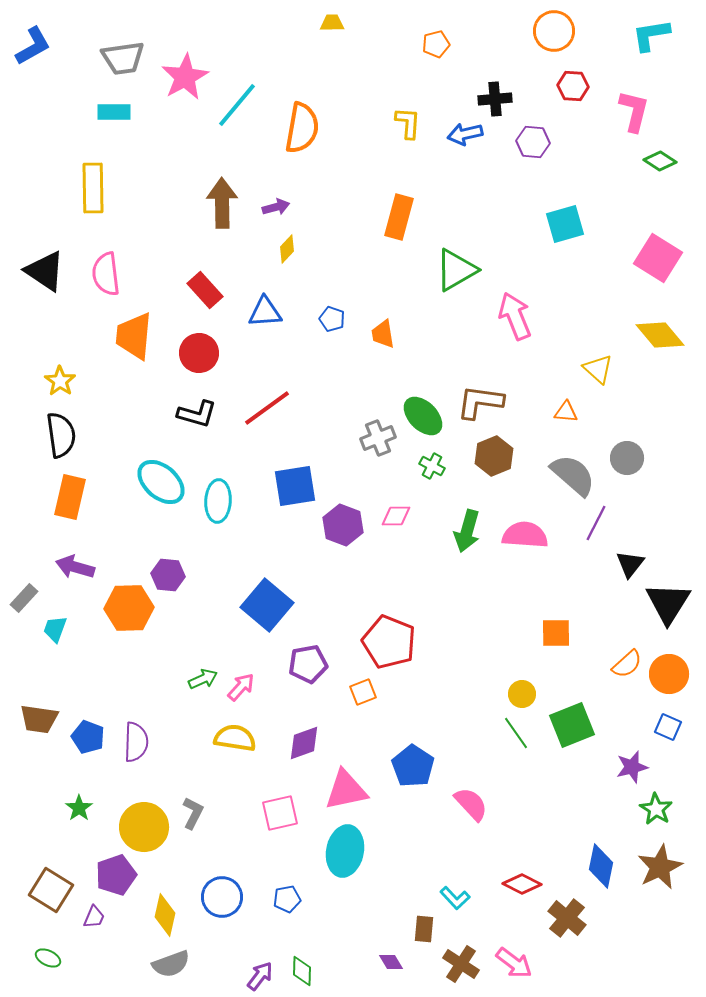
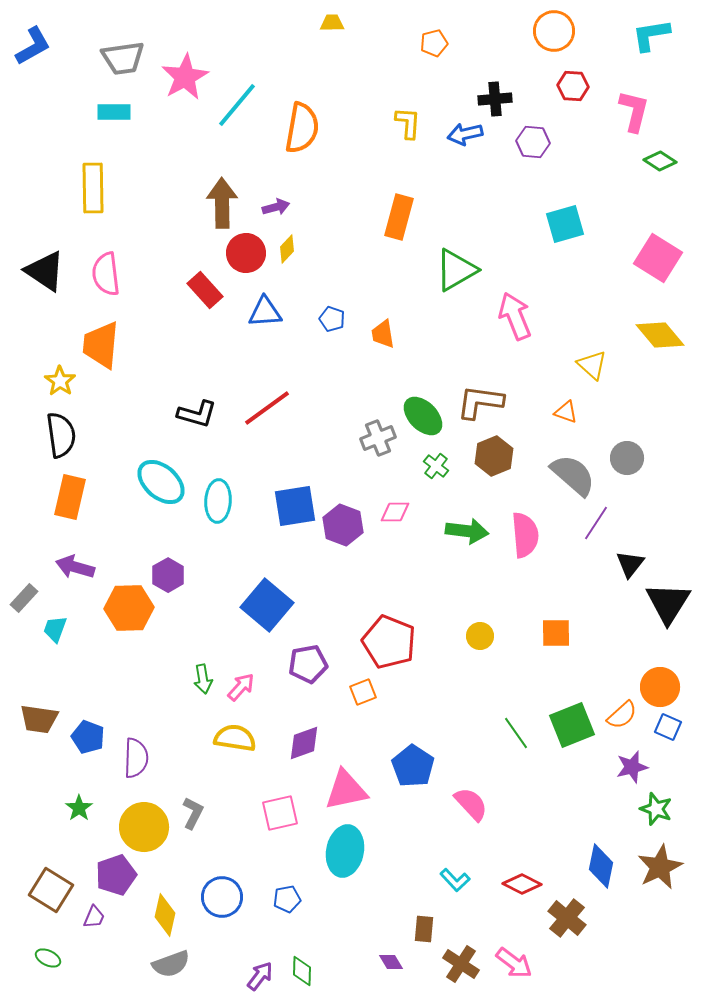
orange pentagon at (436, 44): moved 2 px left, 1 px up
orange trapezoid at (134, 336): moved 33 px left, 9 px down
red circle at (199, 353): moved 47 px right, 100 px up
yellow triangle at (598, 369): moved 6 px left, 4 px up
orange triangle at (566, 412): rotated 15 degrees clockwise
green cross at (432, 466): moved 4 px right; rotated 10 degrees clockwise
blue square at (295, 486): moved 20 px down
pink diamond at (396, 516): moved 1 px left, 4 px up
purple line at (596, 523): rotated 6 degrees clockwise
green arrow at (467, 531): rotated 99 degrees counterclockwise
pink semicircle at (525, 535): rotated 81 degrees clockwise
purple hexagon at (168, 575): rotated 24 degrees clockwise
orange semicircle at (627, 664): moved 5 px left, 51 px down
orange circle at (669, 674): moved 9 px left, 13 px down
green arrow at (203, 679): rotated 104 degrees clockwise
yellow circle at (522, 694): moved 42 px left, 58 px up
purple semicircle at (136, 742): moved 16 px down
green star at (656, 809): rotated 12 degrees counterclockwise
cyan L-shape at (455, 898): moved 18 px up
